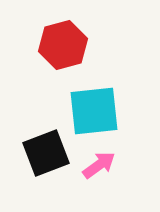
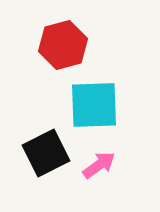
cyan square: moved 6 px up; rotated 4 degrees clockwise
black square: rotated 6 degrees counterclockwise
